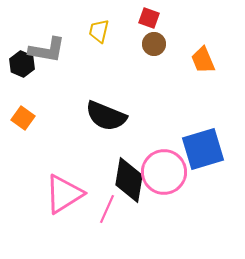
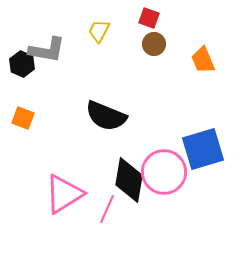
yellow trapezoid: rotated 15 degrees clockwise
orange square: rotated 15 degrees counterclockwise
